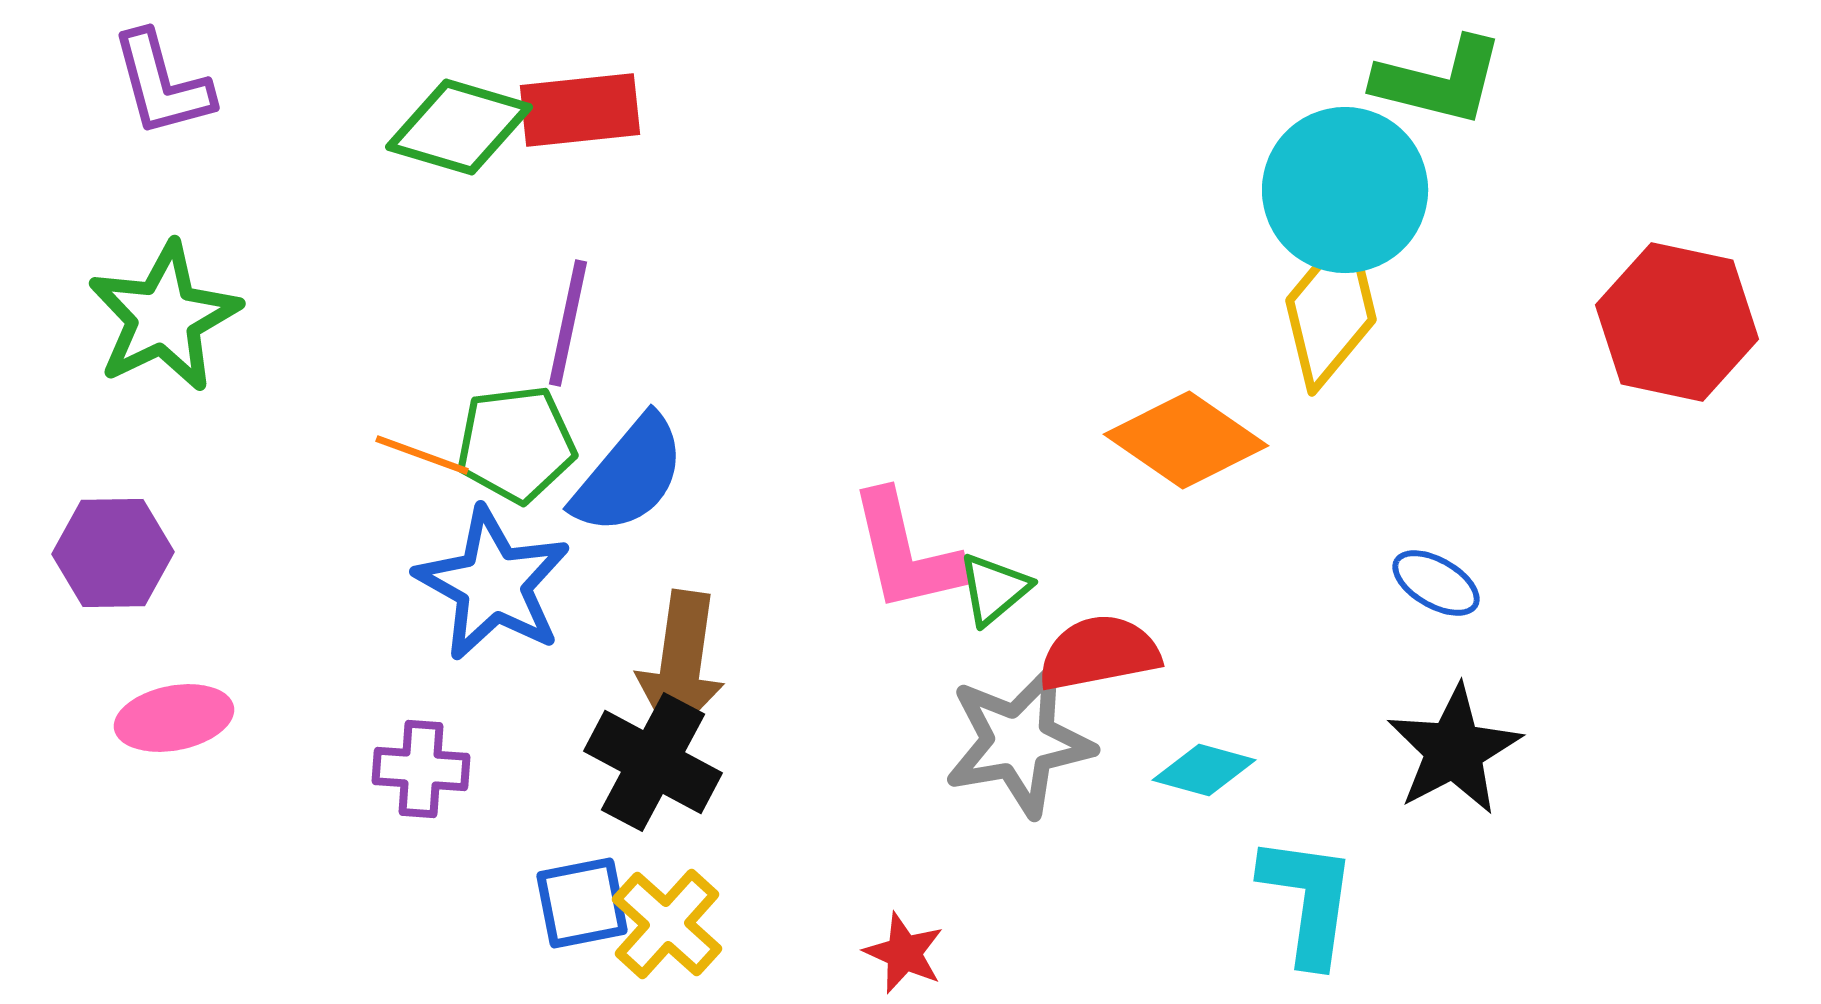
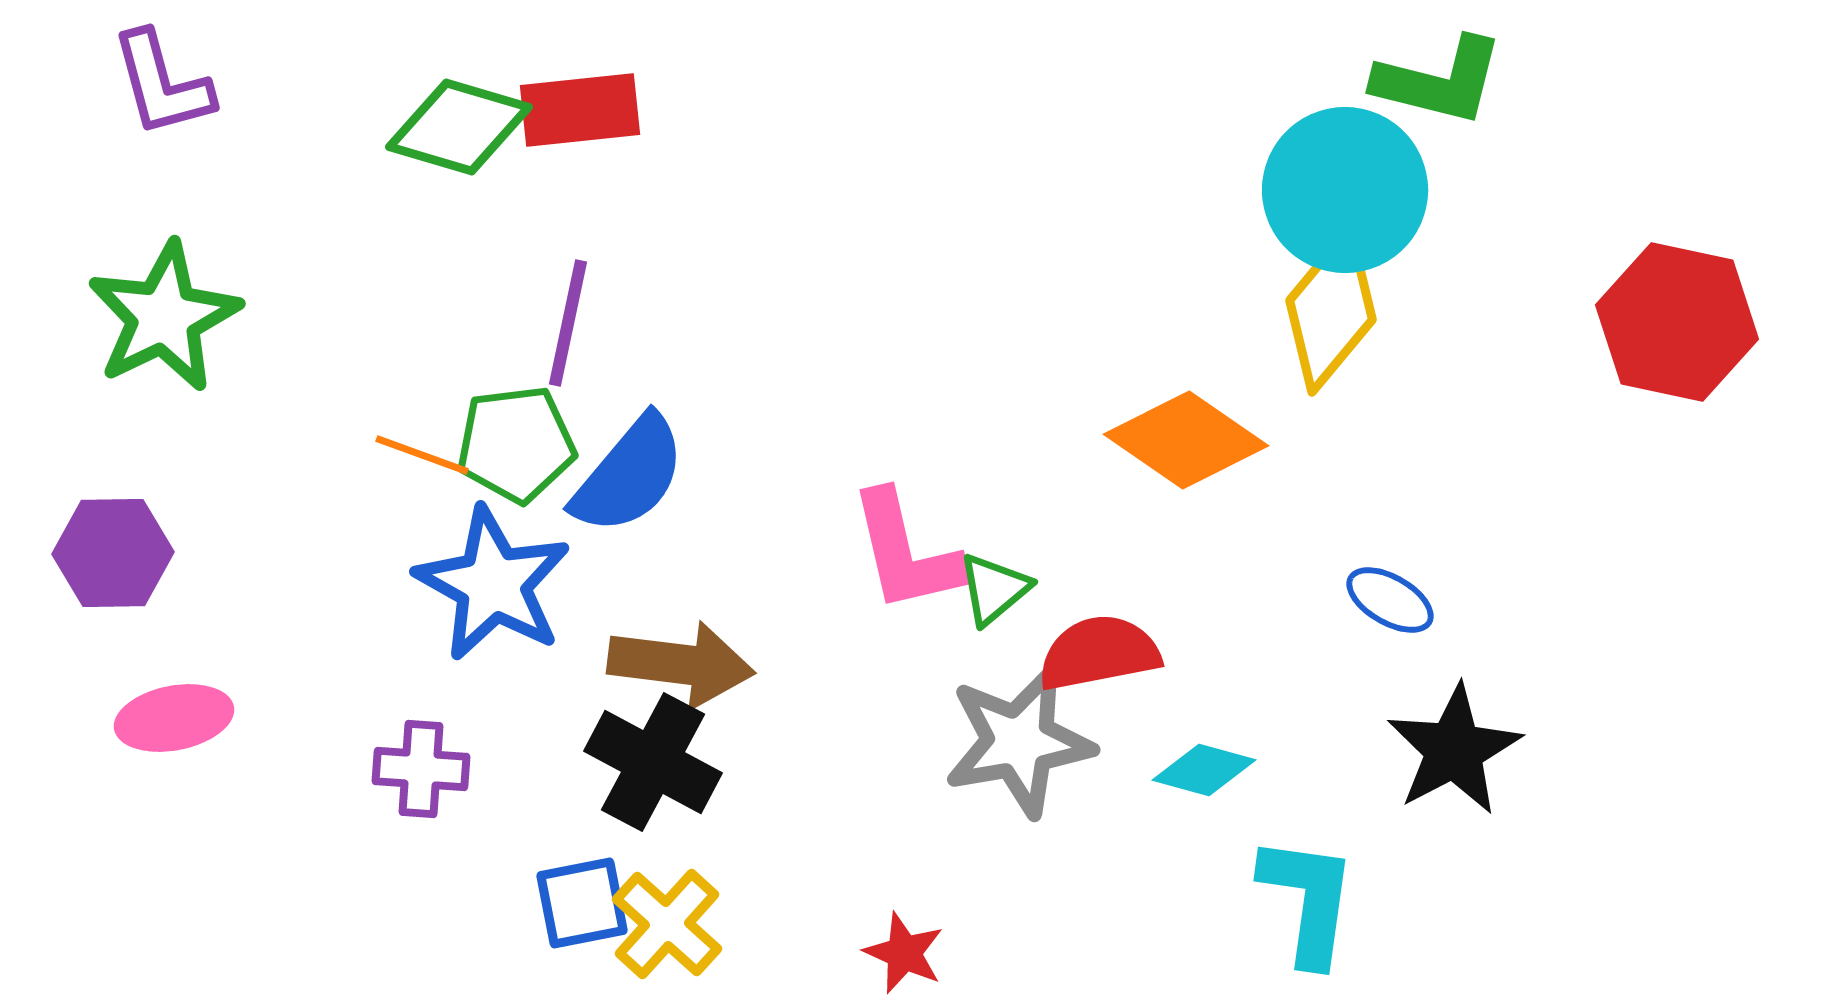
blue ellipse: moved 46 px left, 17 px down
brown arrow: rotated 91 degrees counterclockwise
